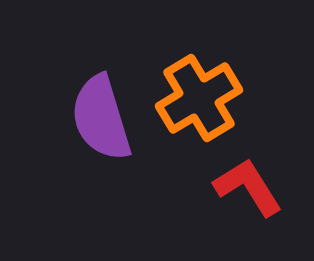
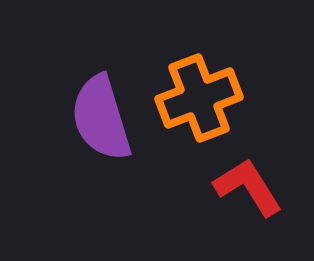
orange cross: rotated 10 degrees clockwise
